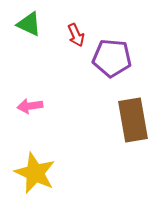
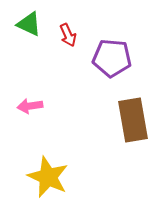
red arrow: moved 8 px left
yellow star: moved 13 px right, 4 px down
